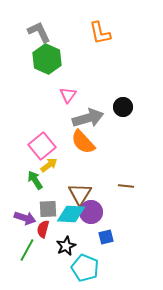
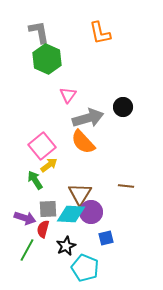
gray L-shape: rotated 15 degrees clockwise
blue square: moved 1 px down
